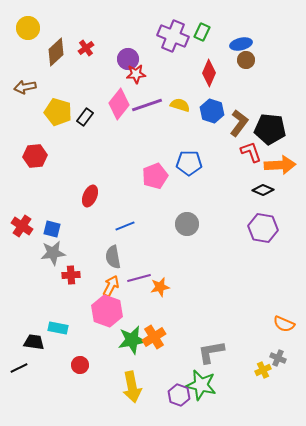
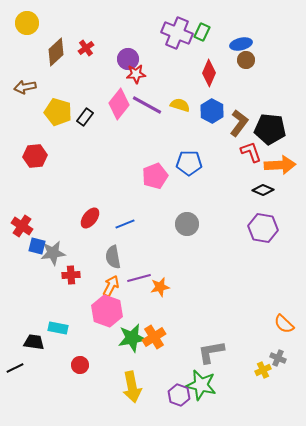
yellow circle at (28, 28): moved 1 px left, 5 px up
purple cross at (173, 36): moved 4 px right, 3 px up
purple line at (147, 105): rotated 48 degrees clockwise
blue hexagon at (212, 111): rotated 10 degrees clockwise
red ellipse at (90, 196): moved 22 px down; rotated 15 degrees clockwise
blue line at (125, 226): moved 2 px up
blue square at (52, 229): moved 15 px left, 17 px down
orange semicircle at (284, 324): rotated 20 degrees clockwise
green star at (132, 340): moved 2 px up
black line at (19, 368): moved 4 px left
